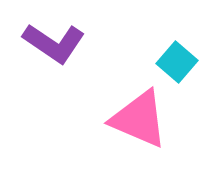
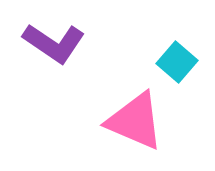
pink triangle: moved 4 px left, 2 px down
